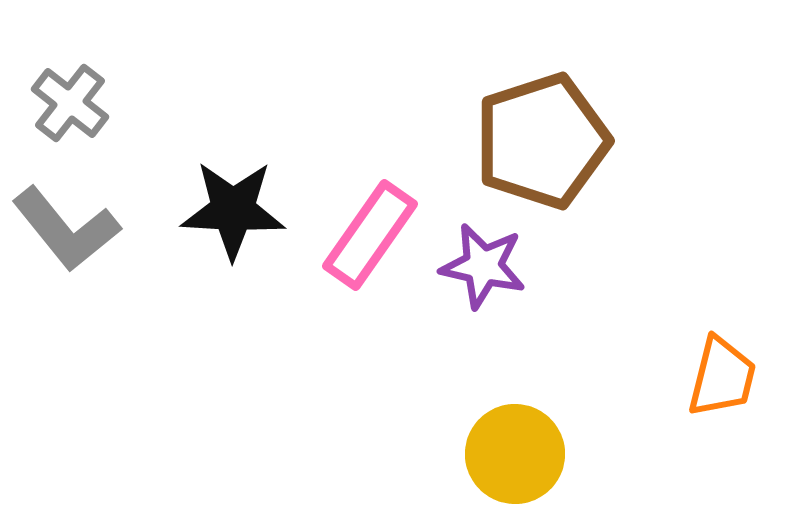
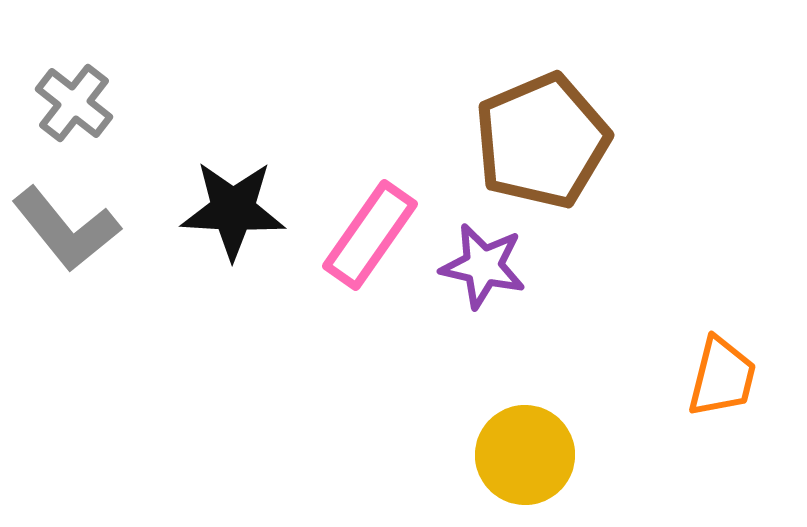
gray cross: moved 4 px right
brown pentagon: rotated 5 degrees counterclockwise
yellow circle: moved 10 px right, 1 px down
